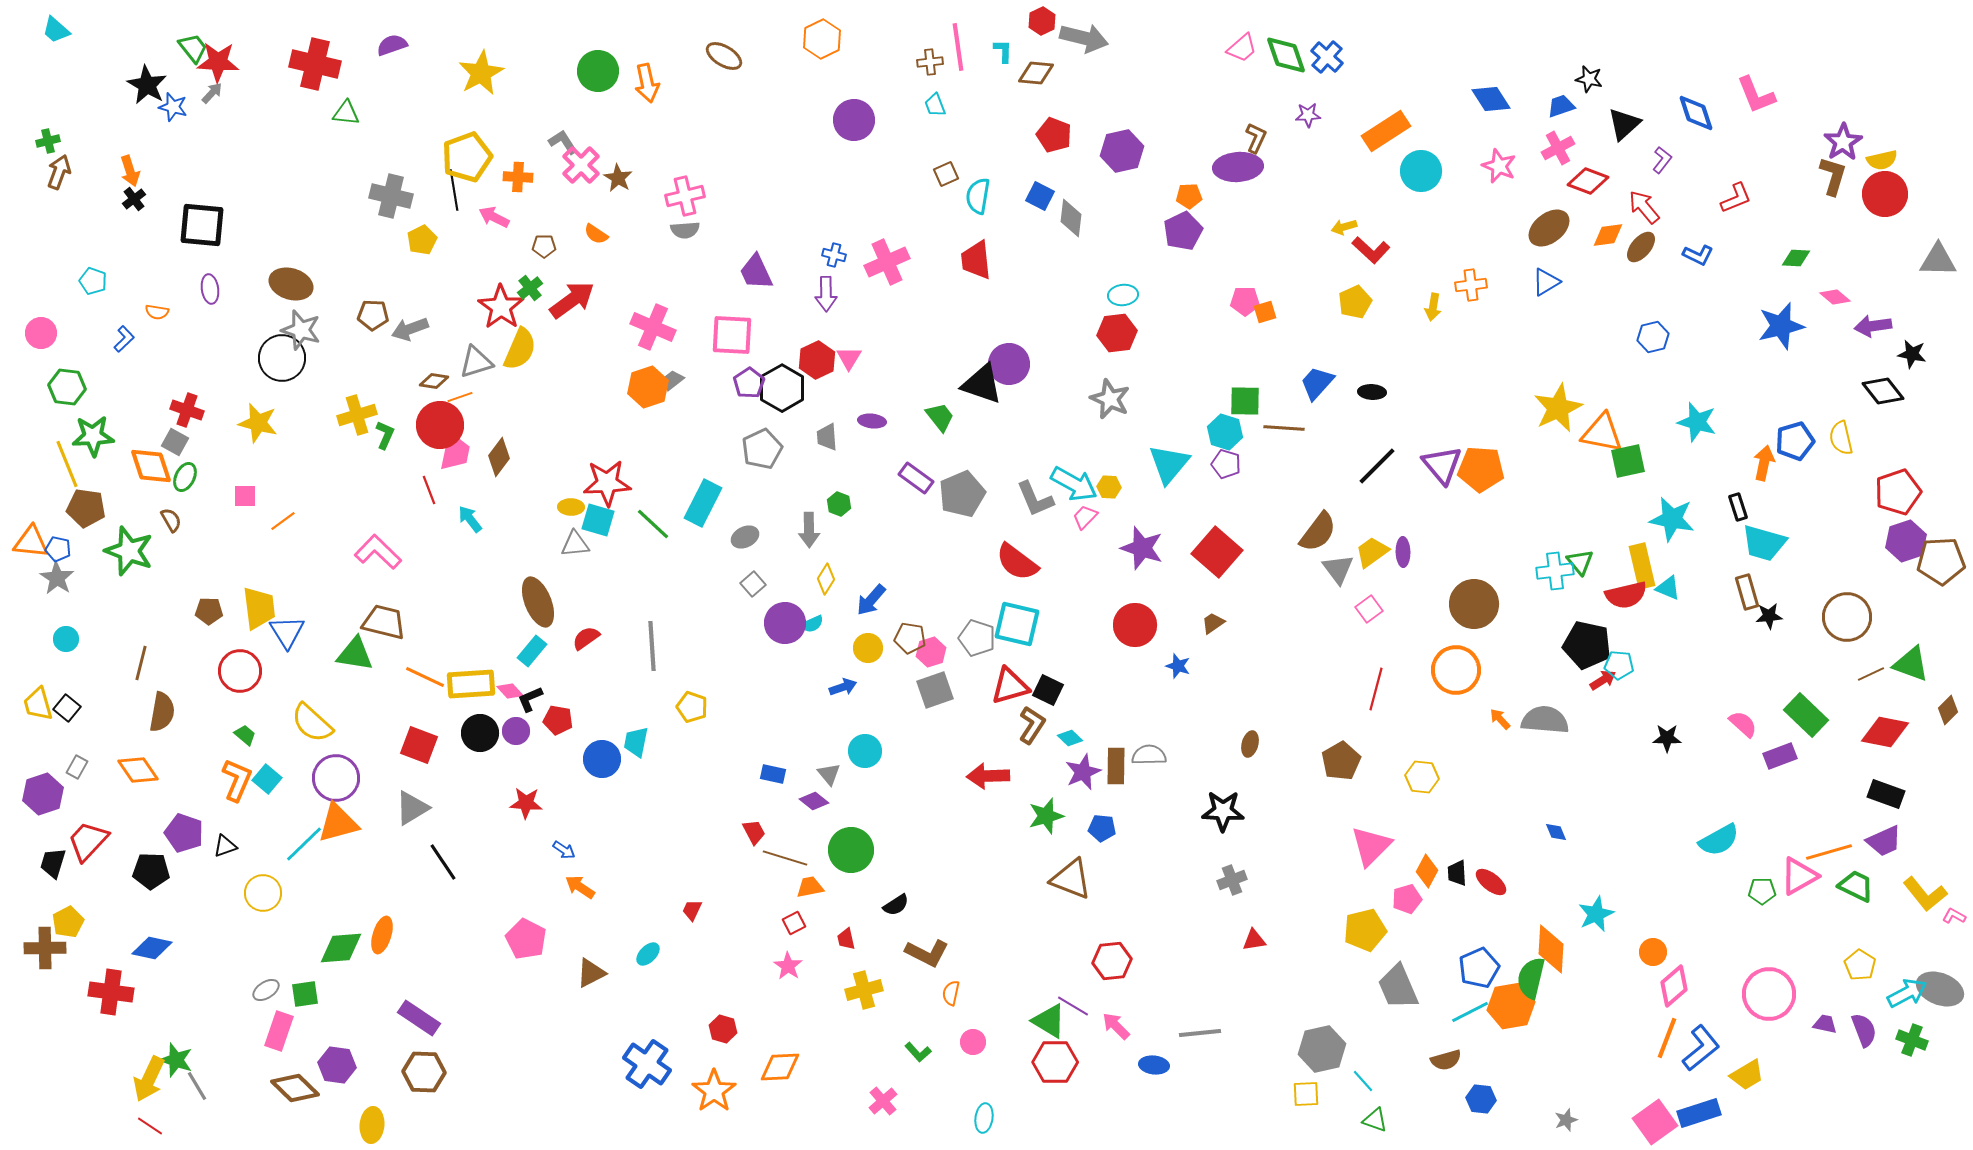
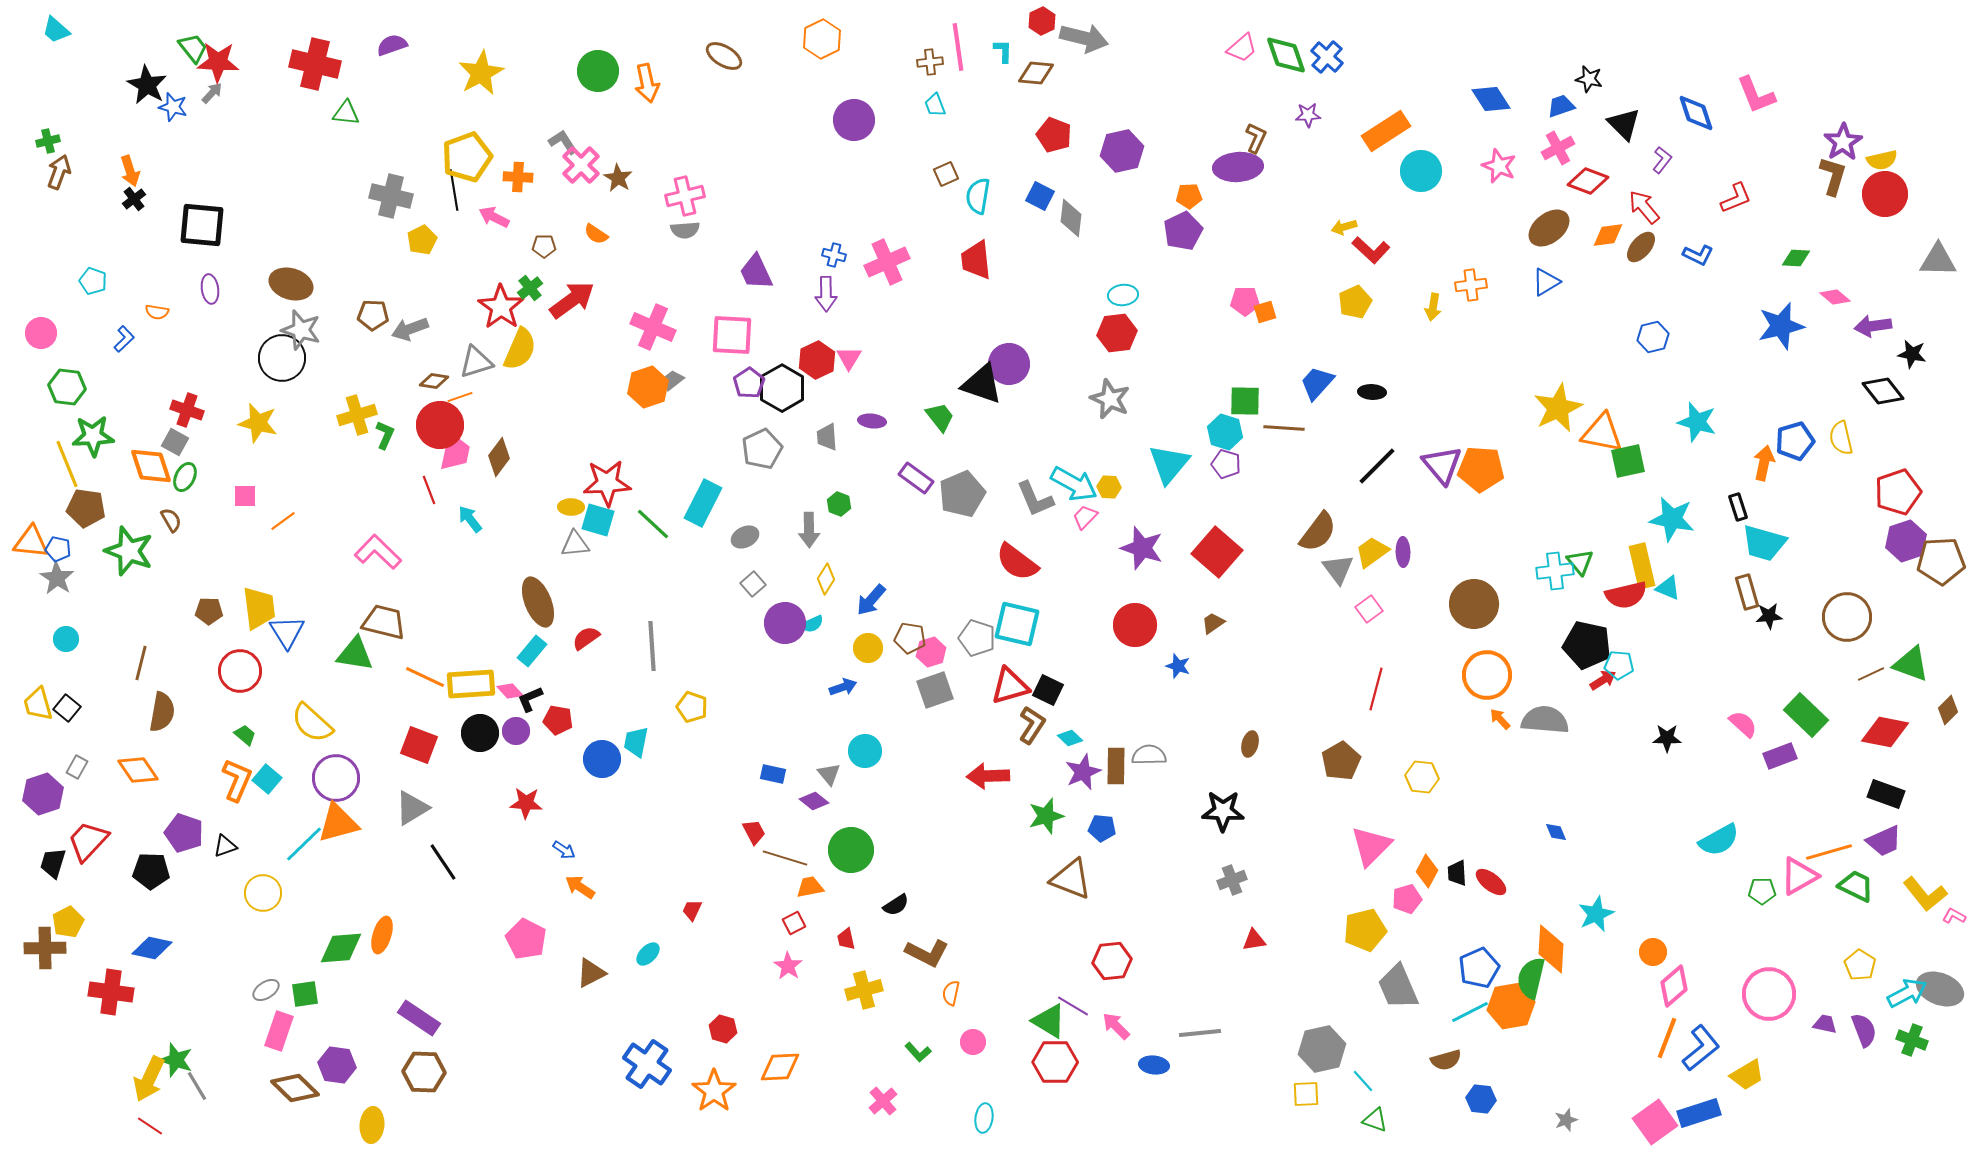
black triangle at (1624, 124): rotated 33 degrees counterclockwise
orange circle at (1456, 670): moved 31 px right, 5 px down
